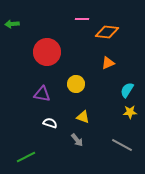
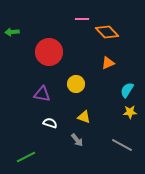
green arrow: moved 8 px down
orange diamond: rotated 40 degrees clockwise
red circle: moved 2 px right
yellow triangle: moved 1 px right
